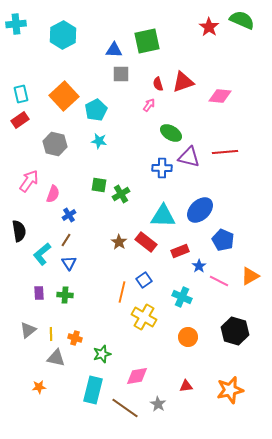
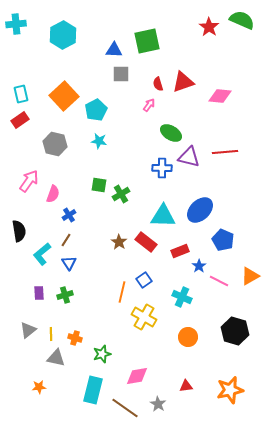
green cross at (65, 295): rotated 21 degrees counterclockwise
